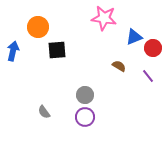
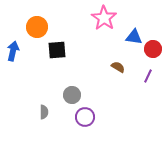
pink star: rotated 25 degrees clockwise
orange circle: moved 1 px left
blue triangle: rotated 30 degrees clockwise
red circle: moved 1 px down
brown semicircle: moved 1 px left, 1 px down
purple line: rotated 64 degrees clockwise
gray circle: moved 13 px left
gray semicircle: rotated 144 degrees counterclockwise
